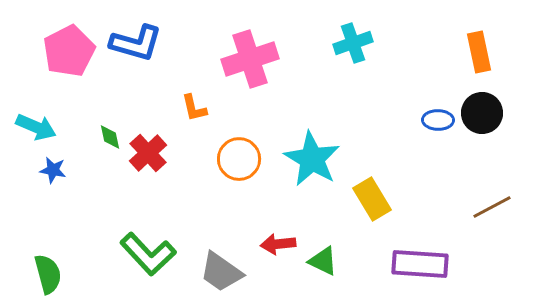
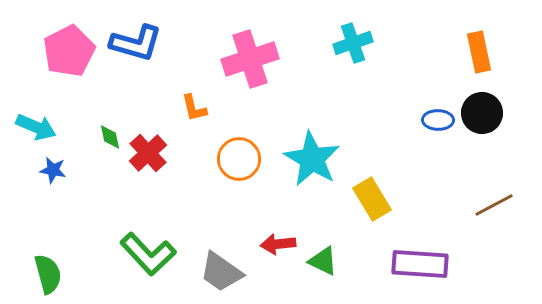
brown line: moved 2 px right, 2 px up
